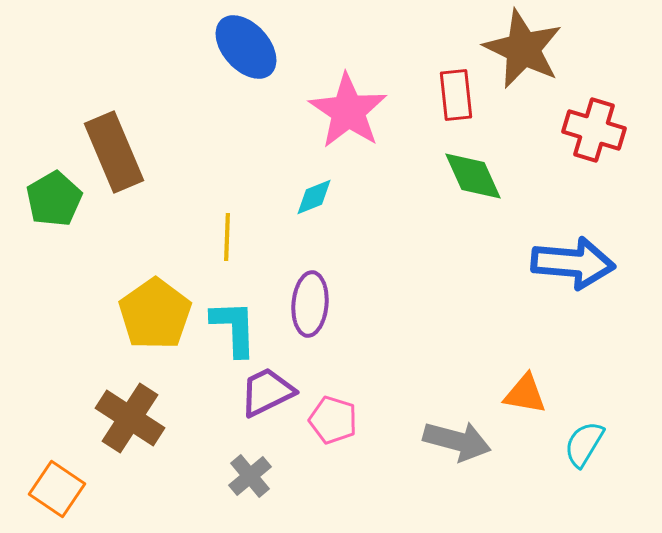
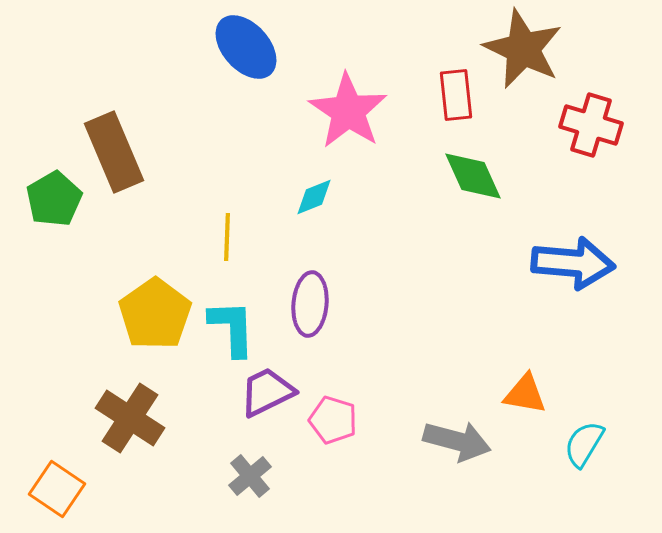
red cross: moved 3 px left, 5 px up
cyan L-shape: moved 2 px left
